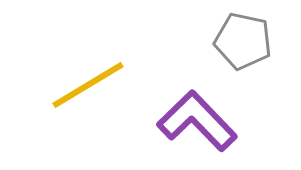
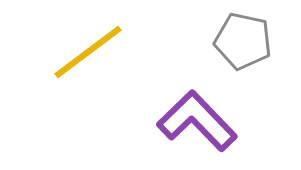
yellow line: moved 33 px up; rotated 6 degrees counterclockwise
